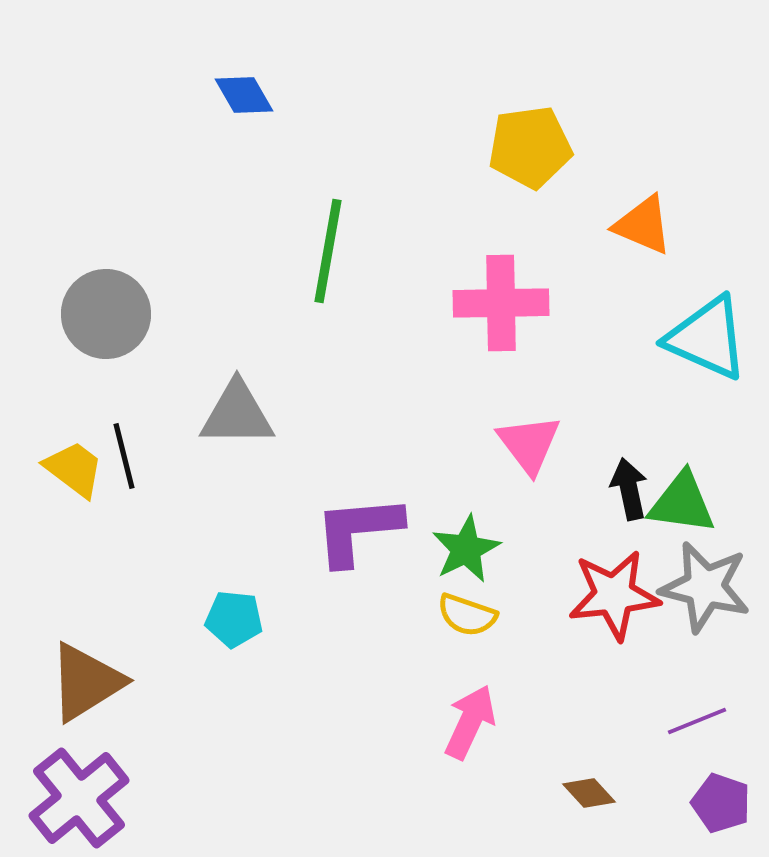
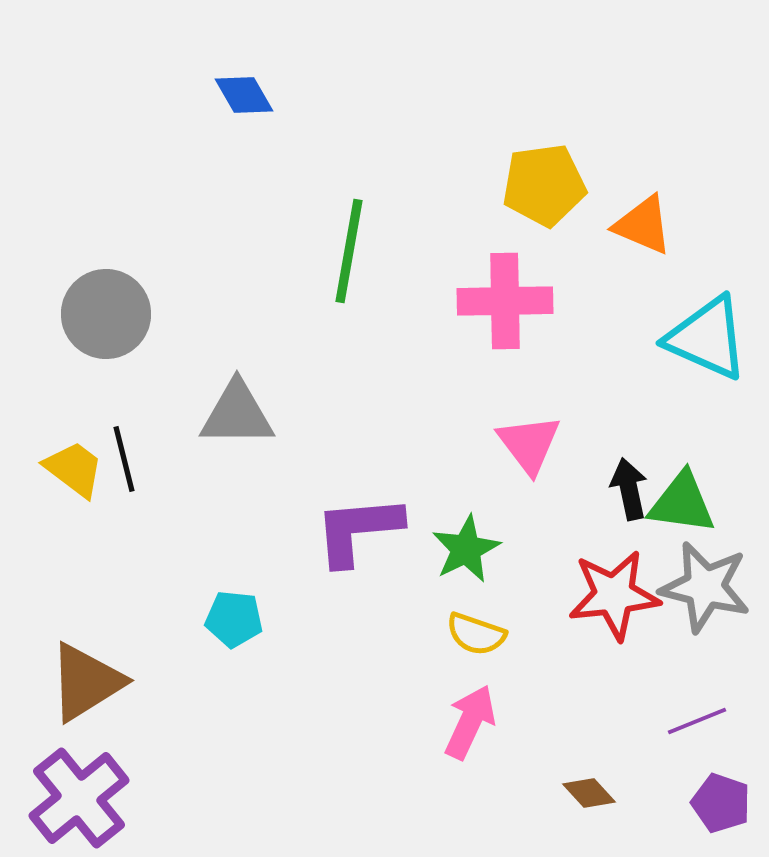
yellow pentagon: moved 14 px right, 38 px down
green line: moved 21 px right
pink cross: moved 4 px right, 2 px up
black line: moved 3 px down
yellow semicircle: moved 9 px right, 19 px down
